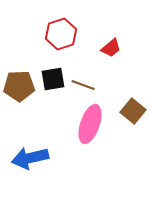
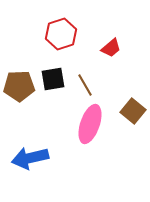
brown line: moved 2 px right; rotated 40 degrees clockwise
